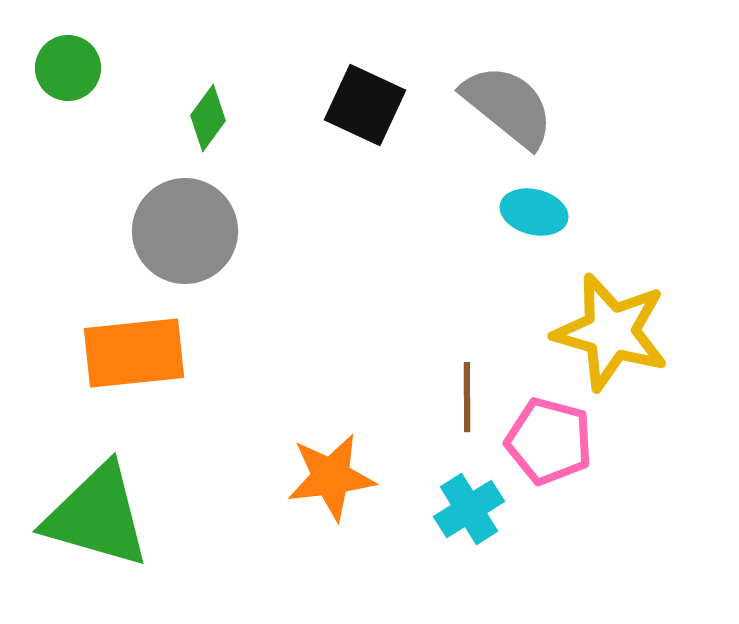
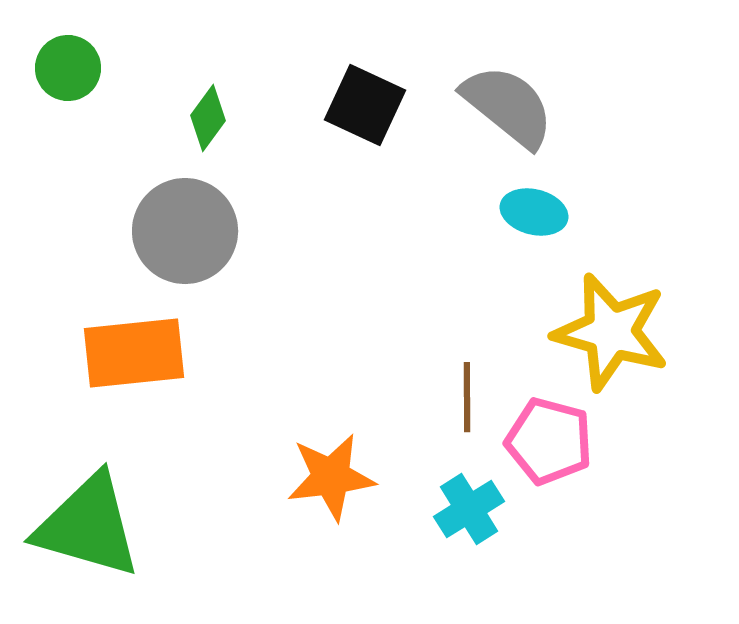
green triangle: moved 9 px left, 10 px down
